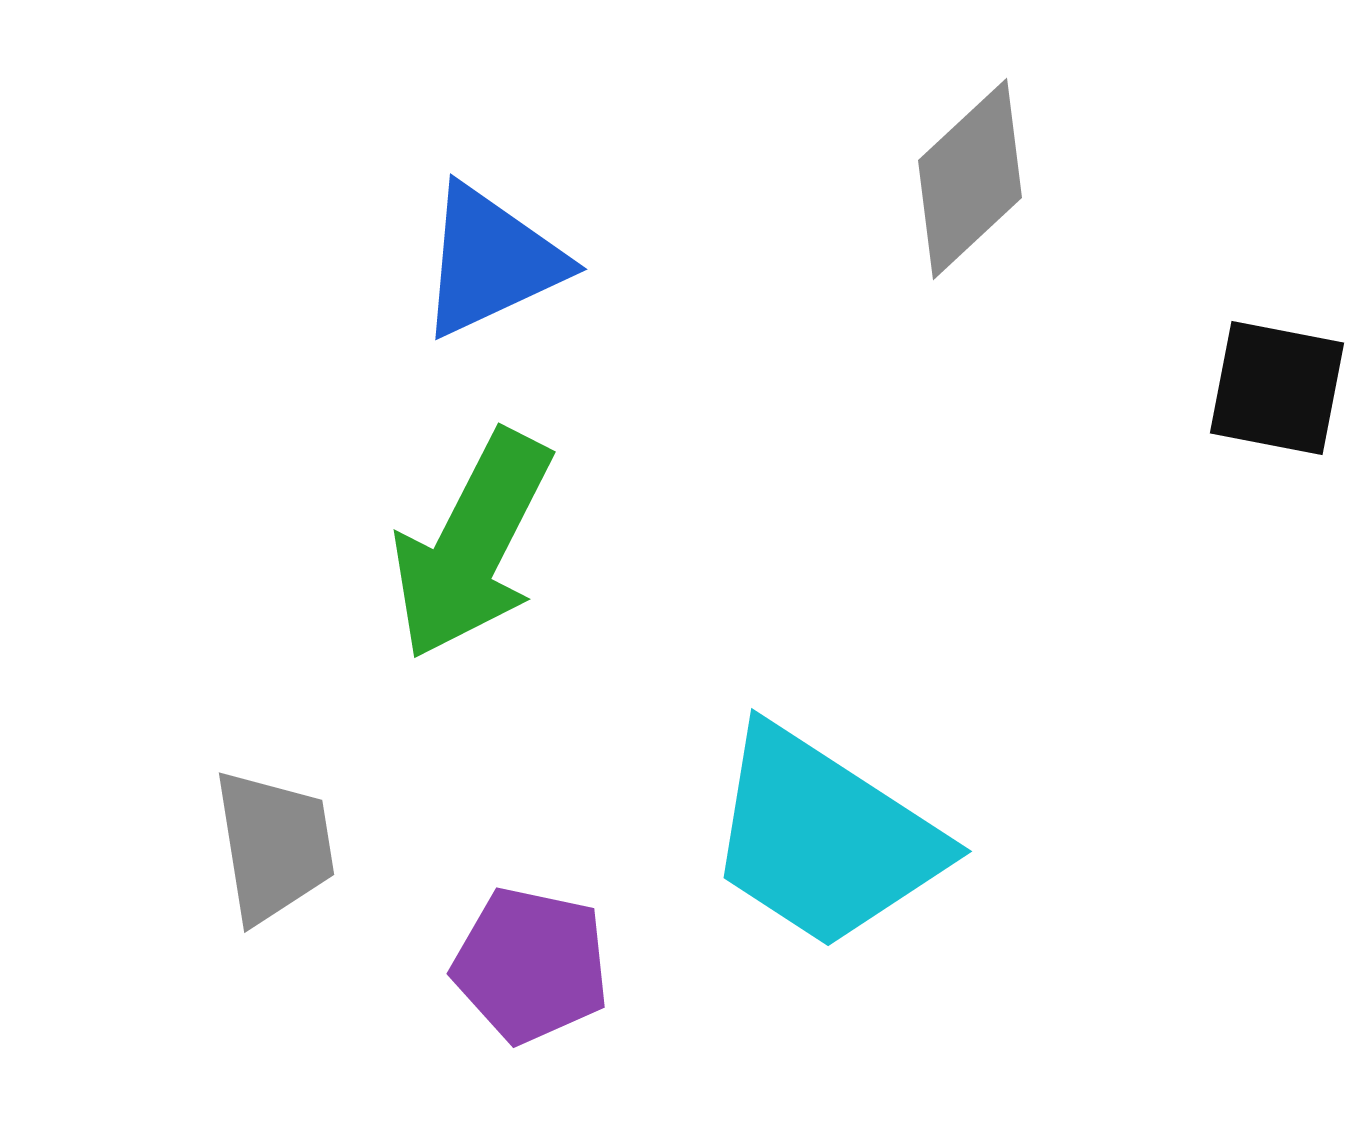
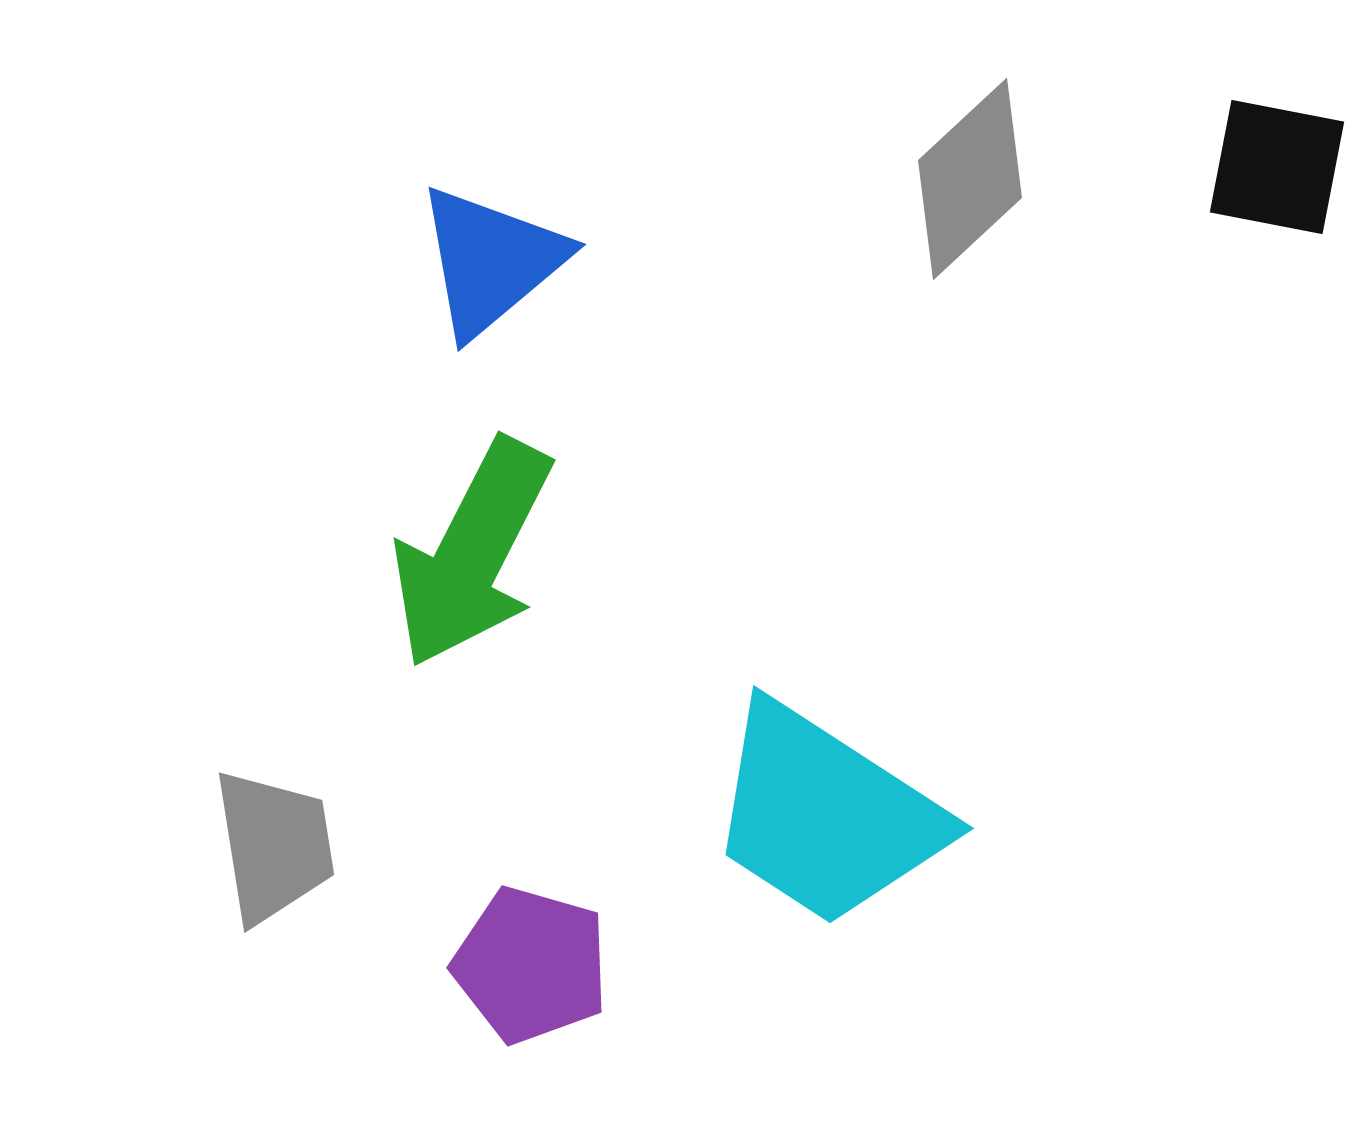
blue triangle: rotated 15 degrees counterclockwise
black square: moved 221 px up
green arrow: moved 8 px down
cyan trapezoid: moved 2 px right, 23 px up
purple pentagon: rotated 4 degrees clockwise
